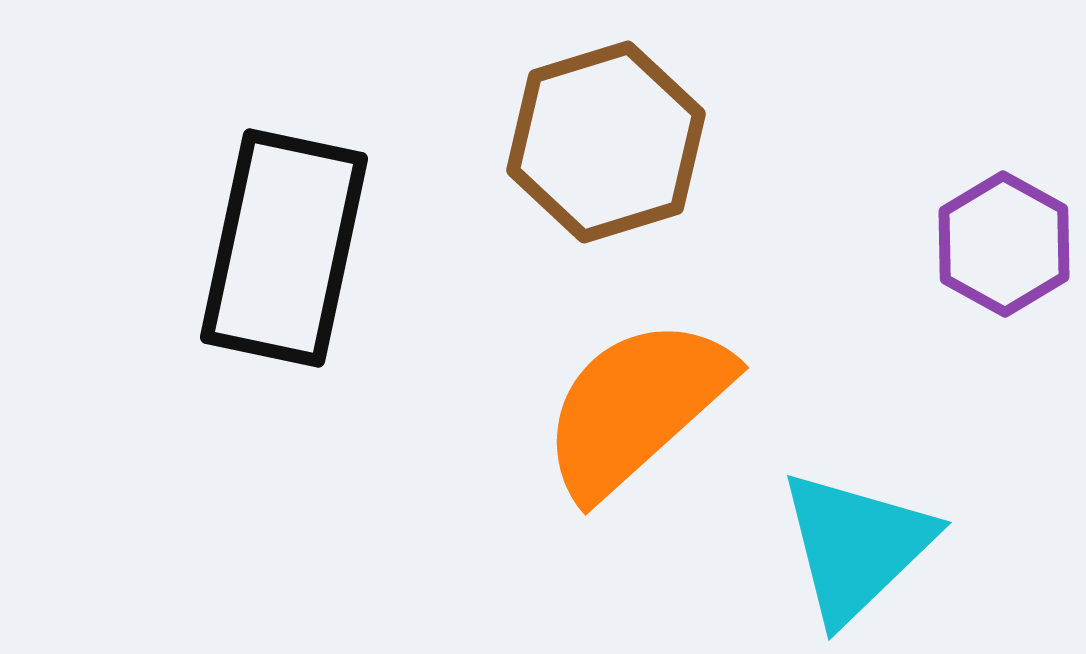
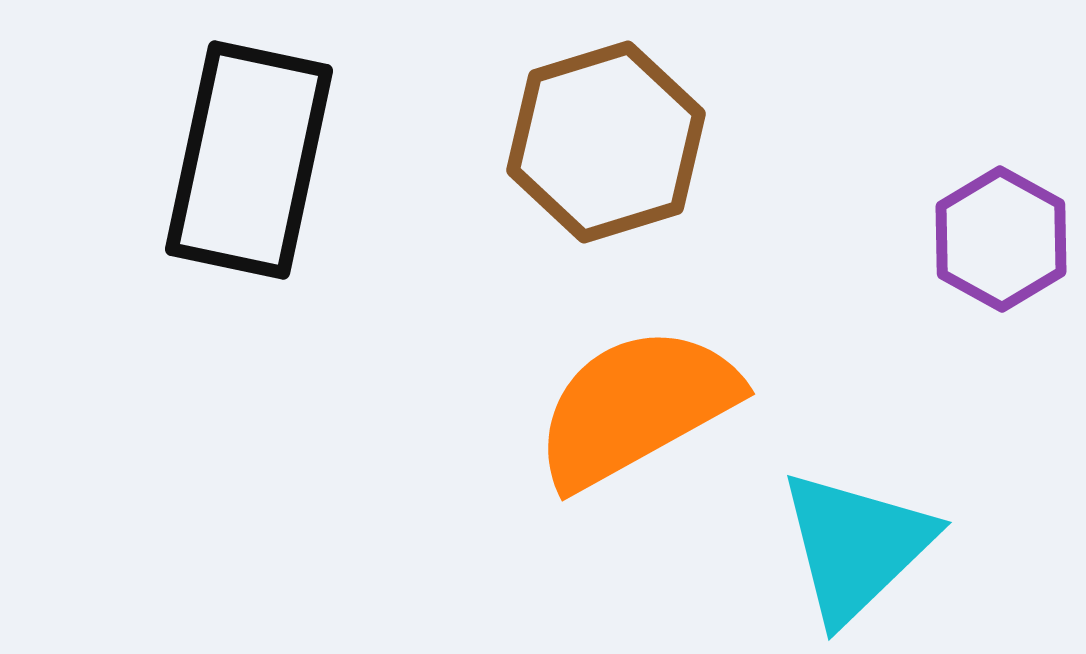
purple hexagon: moved 3 px left, 5 px up
black rectangle: moved 35 px left, 88 px up
orange semicircle: rotated 13 degrees clockwise
